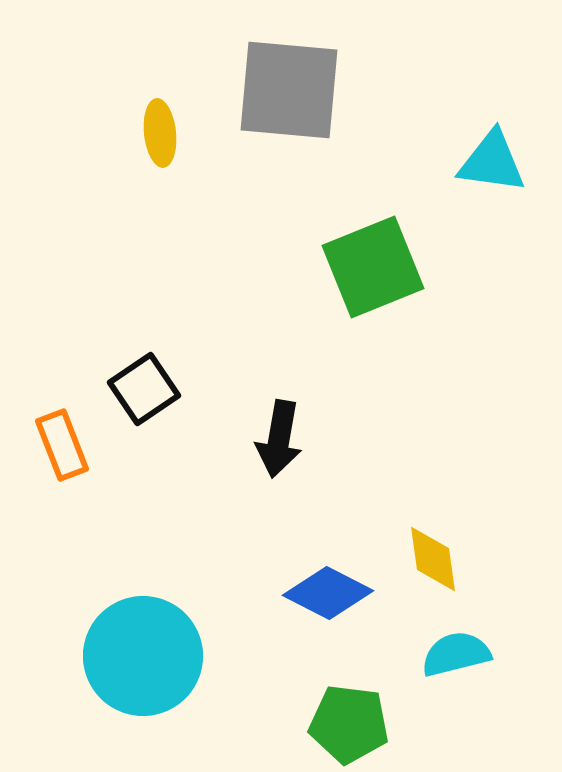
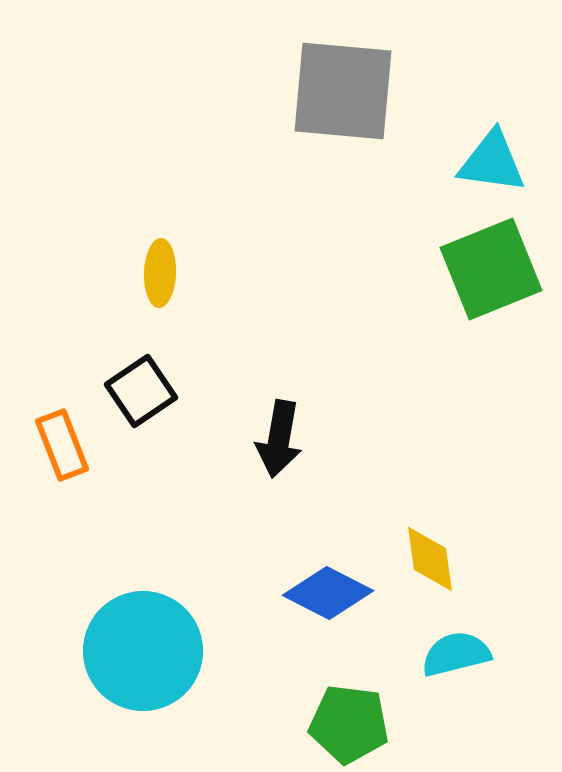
gray square: moved 54 px right, 1 px down
yellow ellipse: moved 140 px down; rotated 8 degrees clockwise
green square: moved 118 px right, 2 px down
black square: moved 3 px left, 2 px down
yellow diamond: moved 3 px left
cyan circle: moved 5 px up
